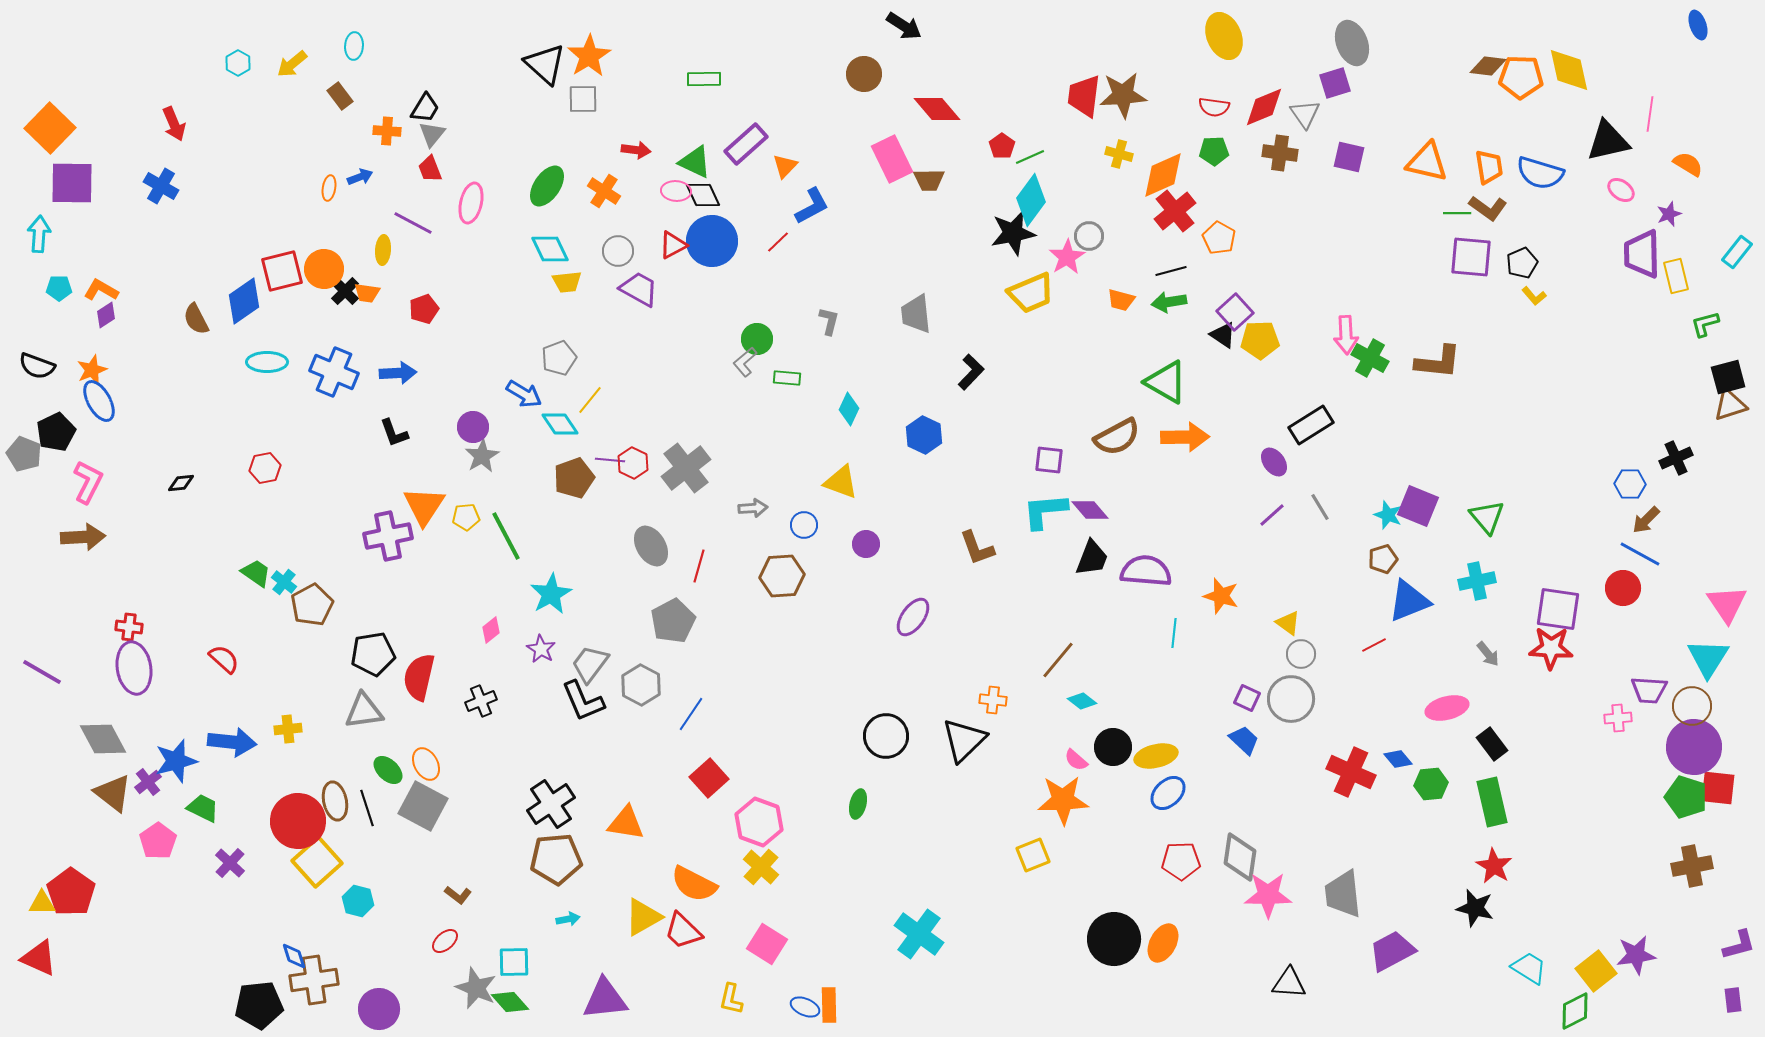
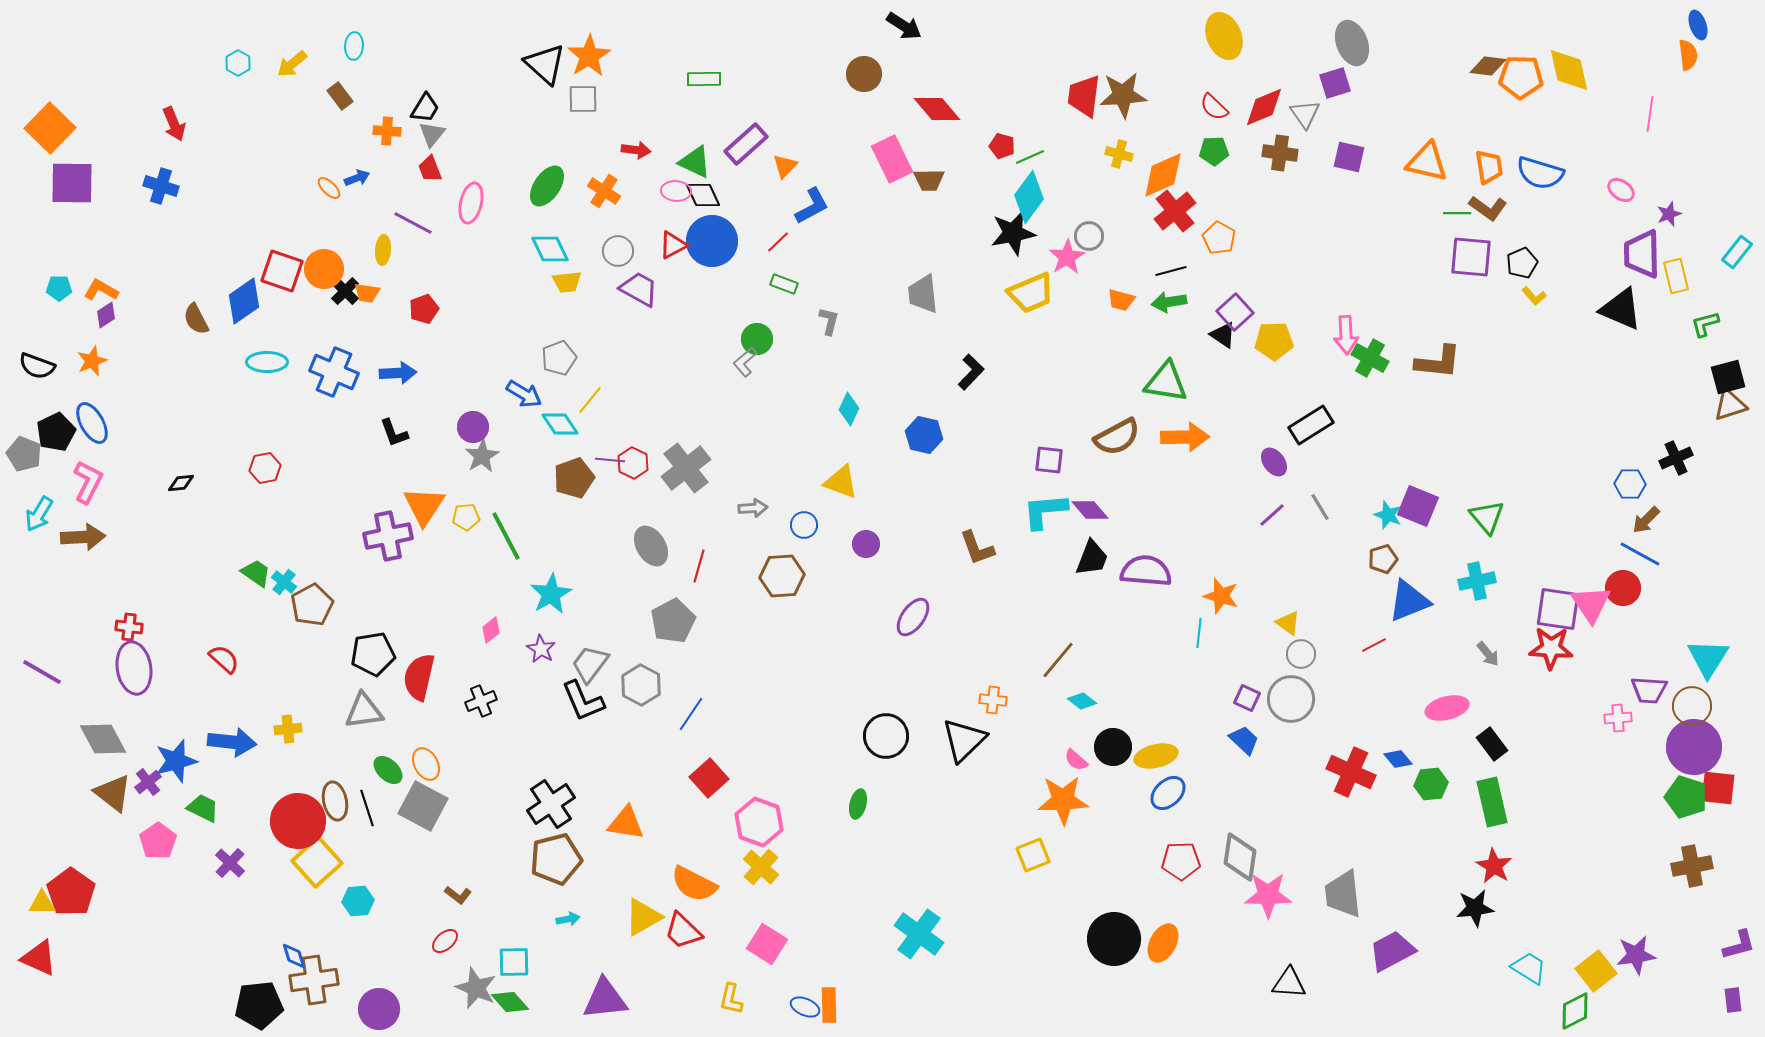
red semicircle at (1214, 107): rotated 36 degrees clockwise
black triangle at (1608, 141): moved 13 px right, 168 px down; rotated 36 degrees clockwise
red pentagon at (1002, 146): rotated 20 degrees counterclockwise
orange semicircle at (1688, 164): moved 109 px up; rotated 52 degrees clockwise
blue arrow at (360, 177): moved 3 px left, 1 px down
blue cross at (161, 186): rotated 12 degrees counterclockwise
orange ellipse at (329, 188): rotated 55 degrees counterclockwise
cyan diamond at (1031, 200): moved 2 px left, 3 px up
cyan arrow at (39, 234): moved 280 px down; rotated 153 degrees counterclockwise
red square at (282, 271): rotated 33 degrees clockwise
gray trapezoid at (916, 314): moved 7 px right, 20 px up
yellow pentagon at (1260, 340): moved 14 px right, 1 px down
orange star at (92, 370): moved 9 px up
green rectangle at (787, 378): moved 3 px left, 94 px up; rotated 16 degrees clockwise
green triangle at (1166, 382): rotated 21 degrees counterclockwise
blue ellipse at (99, 401): moved 7 px left, 22 px down
blue hexagon at (924, 435): rotated 12 degrees counterclockwise
pink triangle at (1727, 604): moved 136 px left
cyan line at (1174, 633): moved 25 px right
brown pentagon at (556, 859): rotated 9 degrees counterclockwise
cyan hexagon at (358, 901): rotated 20 degrees counterclockwise
black star at (1475, 908): rotated 21 degrees counterclockwise
